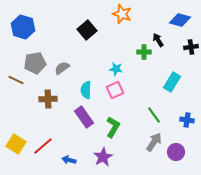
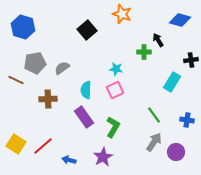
black cross: moved 13 px down
